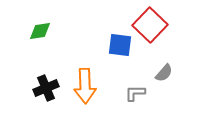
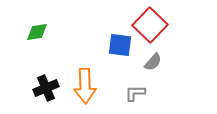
green diamond: moved 3 px left, 1 px down
gray semicircle: moved 11 px left, 11 px up
